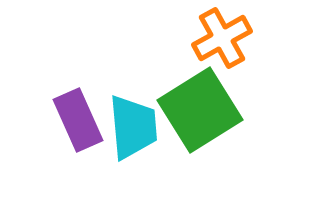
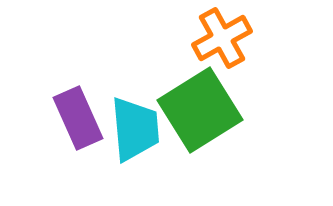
purple rectangle: moved 2 px up
cyan trapezoid: moved 2 px right, 2 px down
